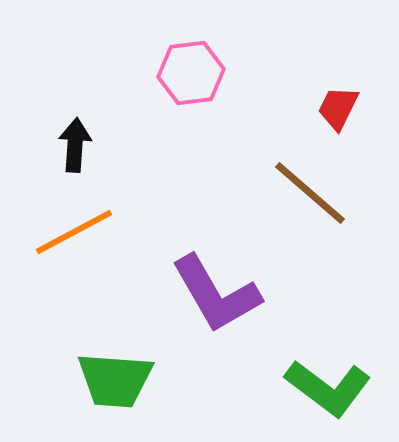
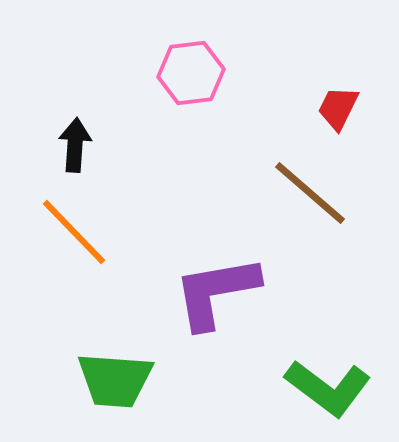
orange line: rotated 74 degrees clockwise
purple L-shape: moved 2 px up; rotated 110 degrees clockwise
